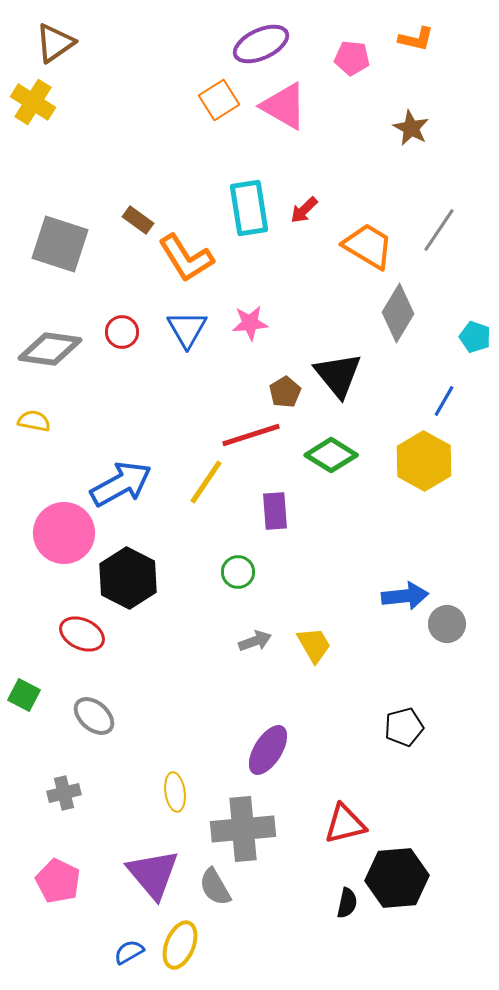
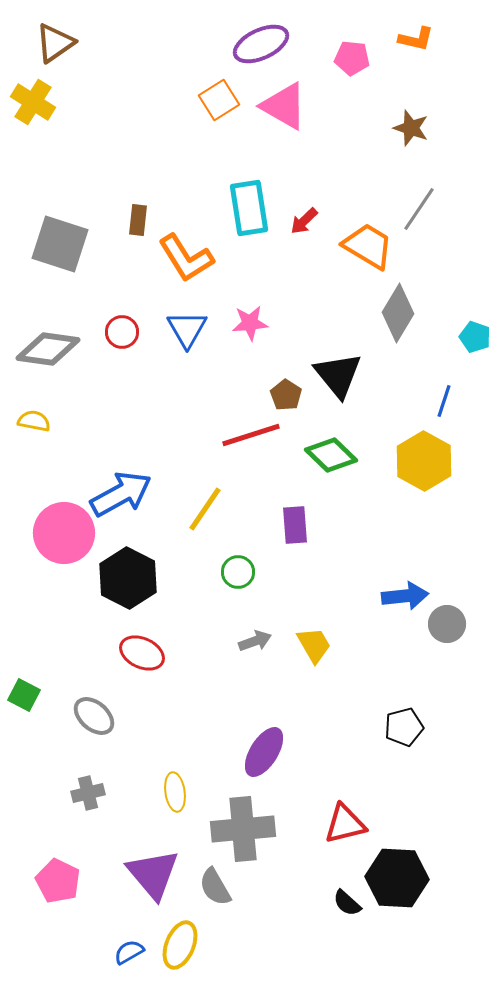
brown star at (411, 128): rotated 9 degrees counterclockwise
red arrow at (304, 210): moved 11 px down
brown rectangle at (138, 220): rotated 60 degrees clockwise
gray line at (439, 230): moved 20 px left, 21 px up
gray diamond at (50, 349): moved 2 px left
brown pentagon at (285, 392): moved 1 px right, 3 px down; rotated 8 degrees counterclockwise
blue line at (444, 401): rotated 12 degrees counterclockwise
green diamond at (331, 455): rotated 12 degrees clockwise
yellow line at (206, 482): moved 1 px left, 27 px down
blue arrow at (121, 484): moved 10 px down
purple rectangle at (275, 511): moved 20 px right, 14 px down
red ellipse at (82, 634): moved 60 px right, 19 px down
purple ellipse at (268, 750): moved 4 px left, 2 px down
gray cross at (64, 793): moved 24 px right
black hexagon at (397, 878): rotated 8 degrees clockwise
black semicircle at (347, 903): rotated 120 degrees clockwise
